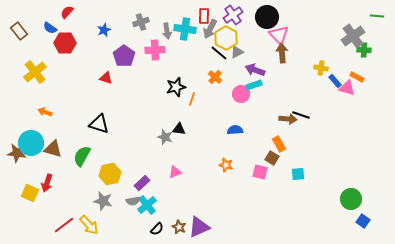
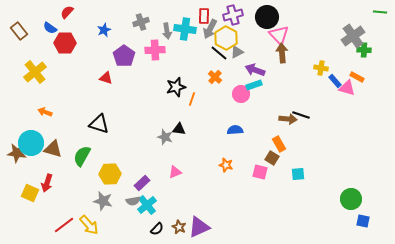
purple cross at (233, 15): rotated 18 degrees clockwise
green line at (377, 16): moved 3 px right, 4 px up
yellow hexagon at (110, 174): rotated 10 degrees clockwise
blue square at (363, 221): rotated 24 degrees counterclockwise
